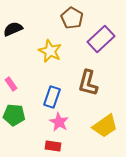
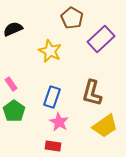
brown L-shape: moved 4 px right, 10 px down
green pentagon: moved 4 px up; rotated 30 degrees clockwise
